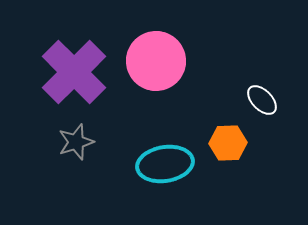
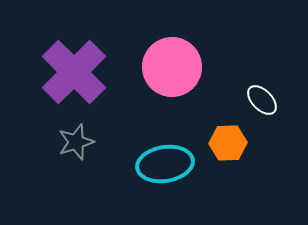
pink circle: moved 16 px right, 6 px down
